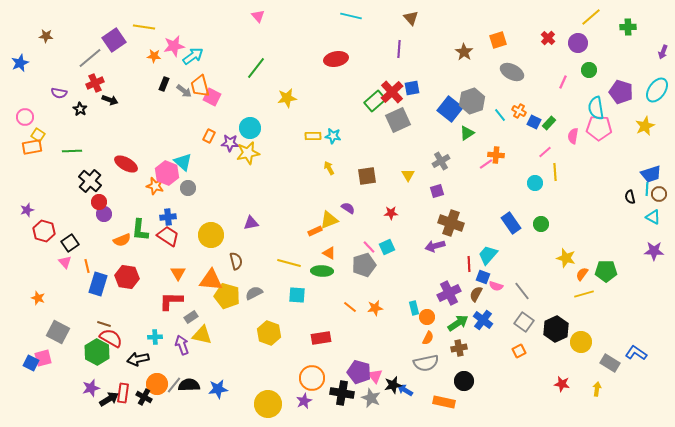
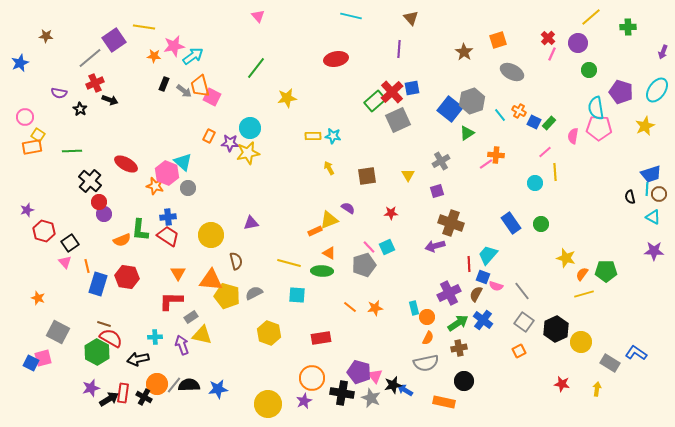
pink line at (563, 82): moved 11 px left, 28 px up
